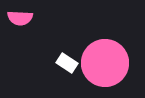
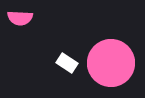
pink circle: moved 6 px right
